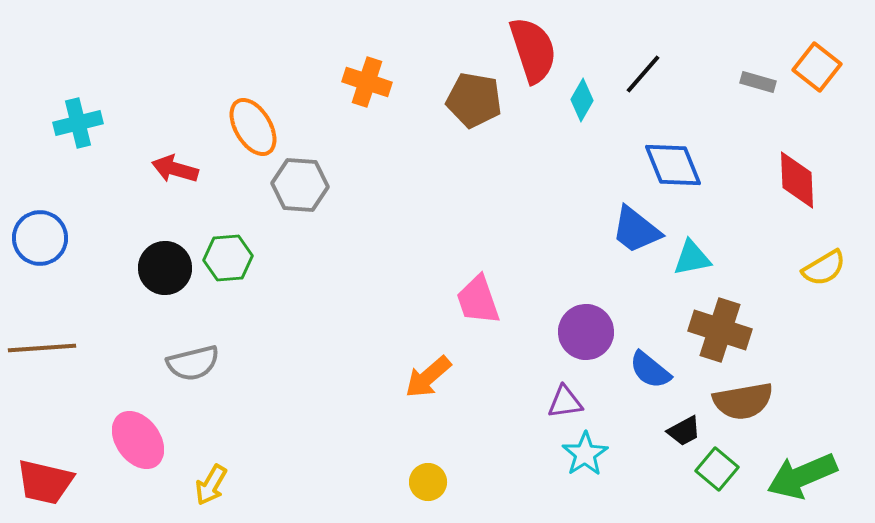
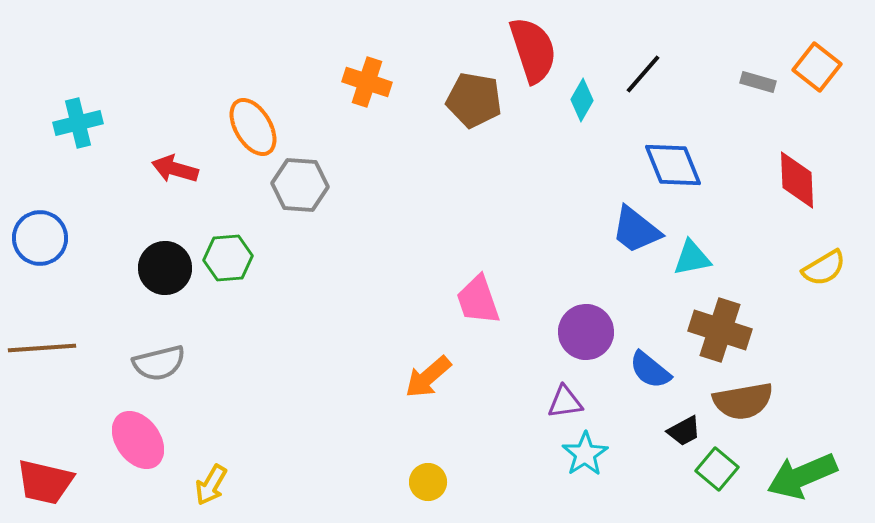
gray semicircle: moved 34 px left
